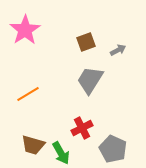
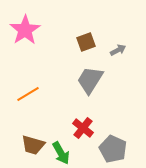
red cross: moved 1 px right; rotated 25 degrees counterclockwise
